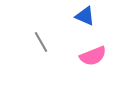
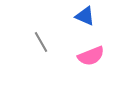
pink semicircle: moved 2 px left
